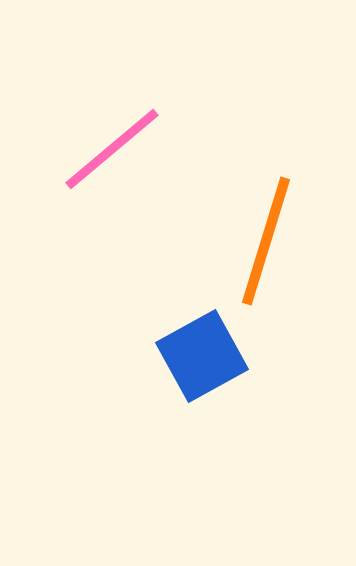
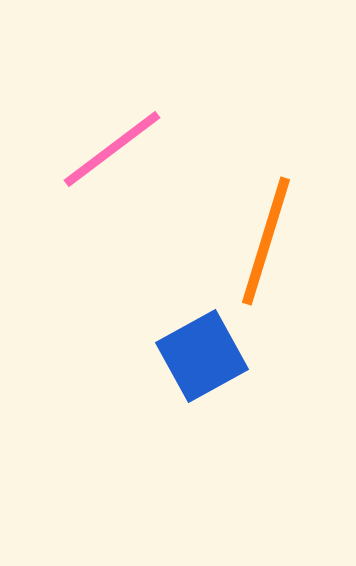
pink line: rotated 3 degrees clockwise
